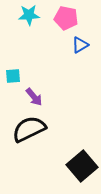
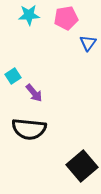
pink pentagon: rotated 20 degrees counterclockwise
blue triangle: moved 8 px right, 2 px up; rotated 24 degrees counterclockwise
cyan square: rotated 28 degrees counterclockwise
purple arrow: moved 4 px up
black semicircle: rotated 148 degrees counterclockwise
